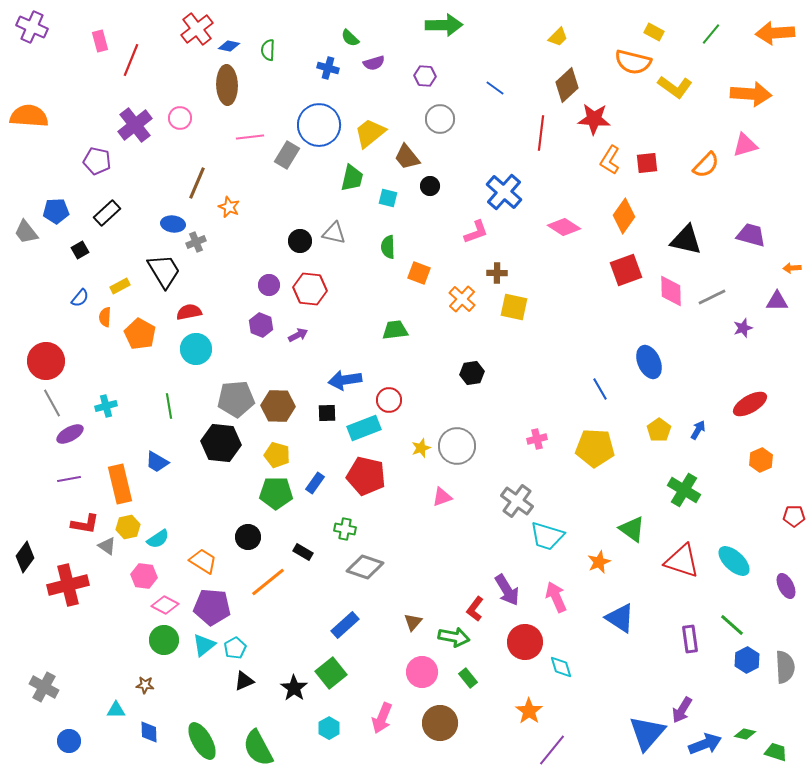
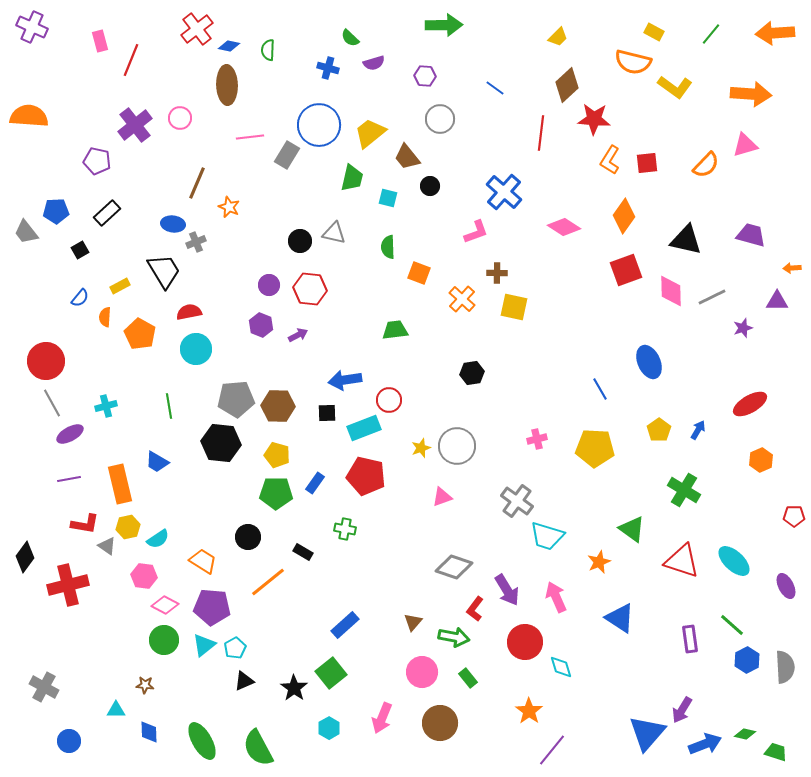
gray diamond at (365, 567): moved 89 px right
